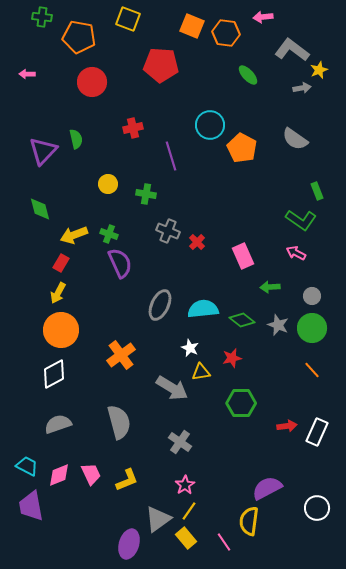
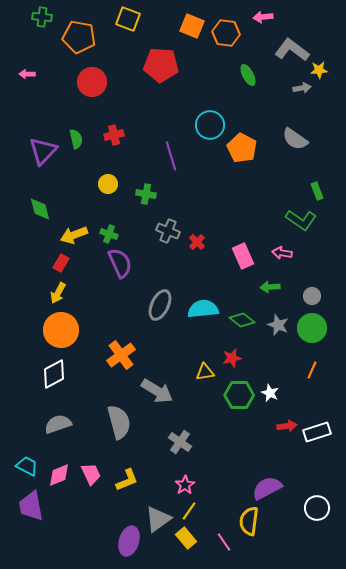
yellow star at (319, 70): rotated 18 degrees clockwise
green ellipse at (248, 75): rotated 15 degrees clockwise
red cross at (133, 128): moved 19 px left, 7 px down
pink arrow at (296, 253): moved 14 px left; rotated 18 degrees counterclockwise
white star at (190, 348): moved 80 px right, 45 px down
orange line at (312, 370): rotated 66 degrees clockwise
yellow triangle at (201, 372): moved 4 px right
gray arrow at (172, 388): moved 15 px left, 3 px down
green hexagon at (241, 403): moved 2 px left, 8 px up
white rectangle at (317, 432): rotated 48 degrees clockwise
purple ellipse at (129, 544): moved 3 px up
